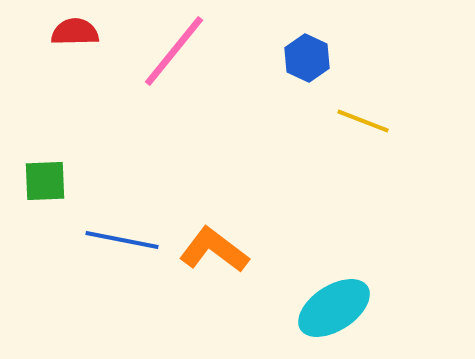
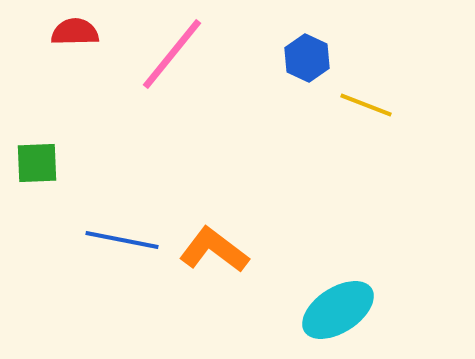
pink line: moved 2 px left, 3 px down
yellow line: moved 3 px right, 16 px up
green square: moved 8 px left, 18 px up
cyan ellipse: moved 4 px right, 2 px down
